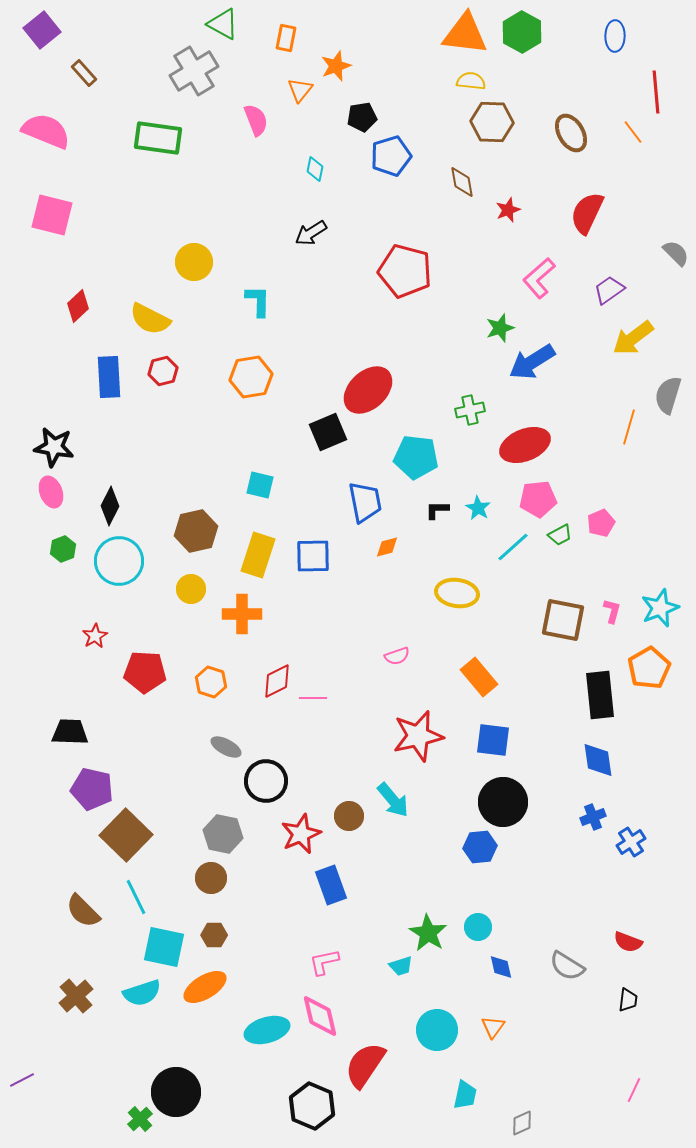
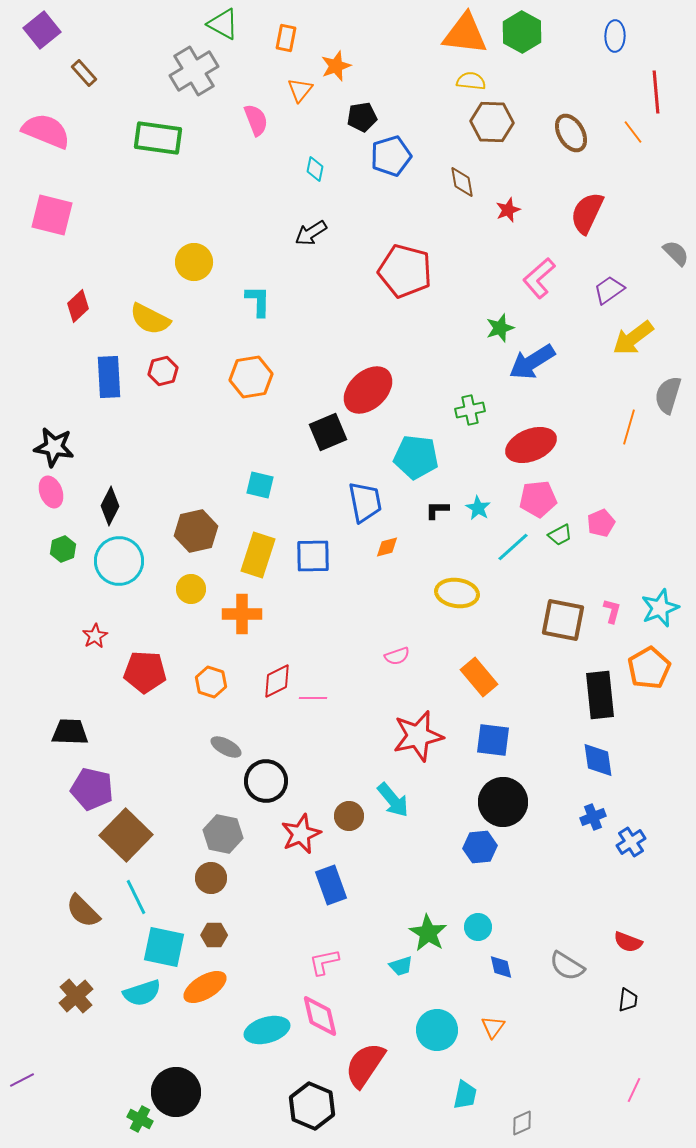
red ellipse at (525, 445): moved 6 px right
green cross at (140, 1119): rotated 20 degrees counterclockwise
